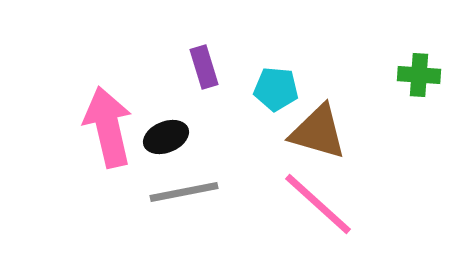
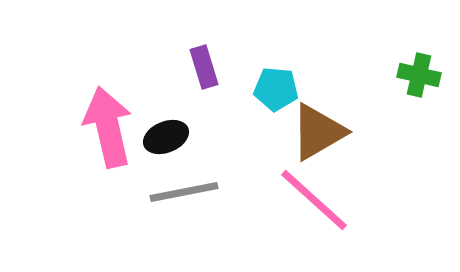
green cross: rotated 9 degrees clockwise
brown triangle: rotated 46 degrees counterclockwise
pink line: moved 4 px left, 4 px up
